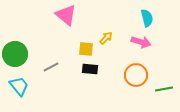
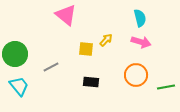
cyan semicircle: moved 7 px left
yellow arrow: moved 2 px down
black rectangle: moved 1 px right, 13 px down
green line: moved 2 px right, 2 px up
